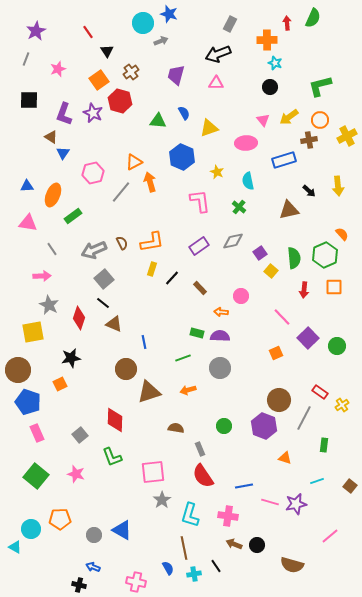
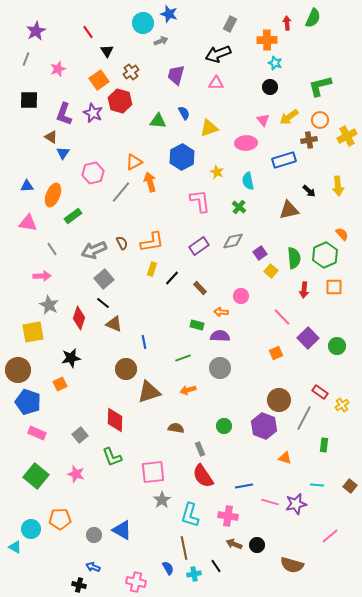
blue hexagon at (182, 157): rotated 10 degrees clockwise
green rectangle at (197, 333): moved 8 px up
pink rectangle at (37, 433): rotated 42 degrees counterclockwise
cyan line at (317, 481): moved 4 px down; rotated 24 degrees clockwise
